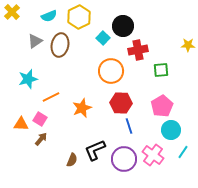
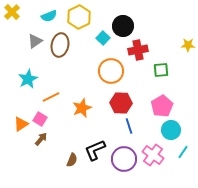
cyan star: rotated 12 degrees counterclockwise
orange triangle: rotated 35 degrees counterclockwise
